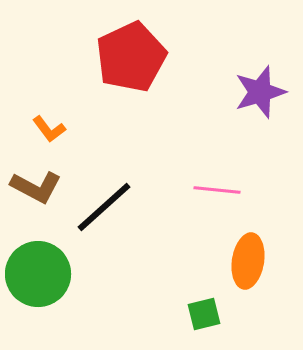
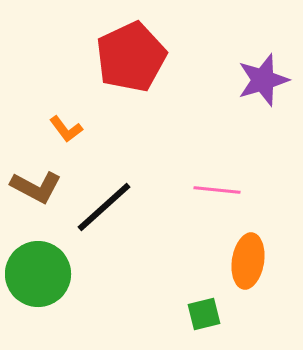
purple star: moved 3 px right, 12 px up
orange L-shape: moved 17 px right
